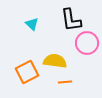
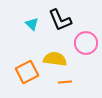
black L-shape: moved 11 px left; rotated 15 degrees counterclockwise
pink circle: moved 1 px left
yellow semicircle: moved 2 px up
